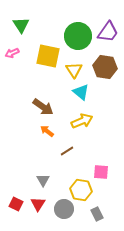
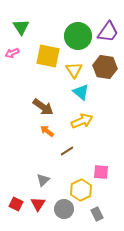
green triangle: moved 2 px down
gray triangle: rotated 16 degrees clockwise
yellow hexagon: rotated 25 degrees clockwise
